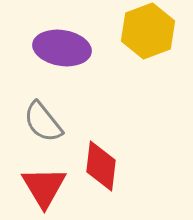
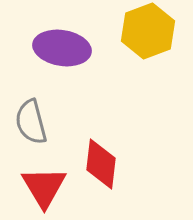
gray semicircle: moved 12 px left; rotated 24 degrees clockwise
red diamond: moved 2 px up
